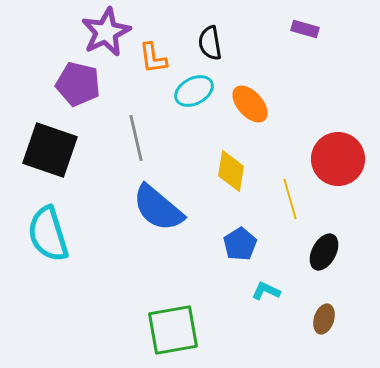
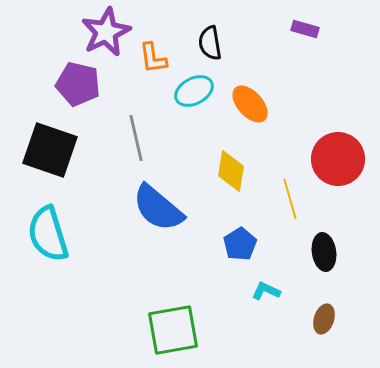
black ellipse: rotated 36 degrees counterclockwise
